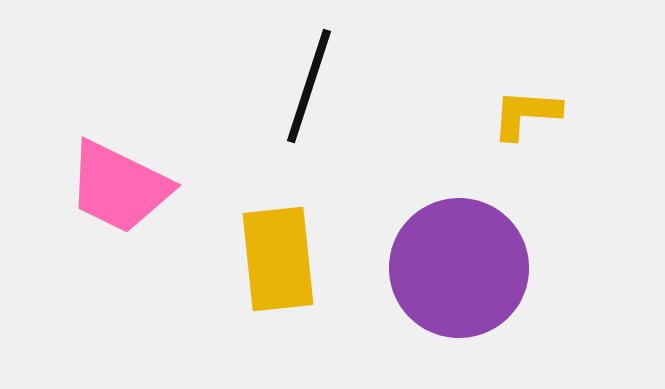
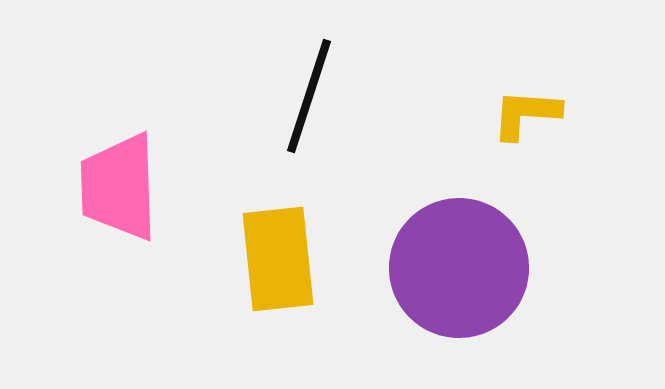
black line: moved 10 px down
pink trapezoid: rotated 62 degrees clockwise
